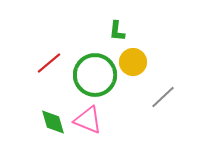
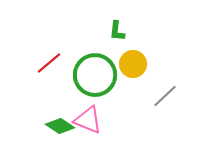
yellow circle: moved 2 px down
gray line: moved 2 px right, 1 px up
green diamond: moved 7 px right, 4 px down; rotated 40 degrees counterclockwise
